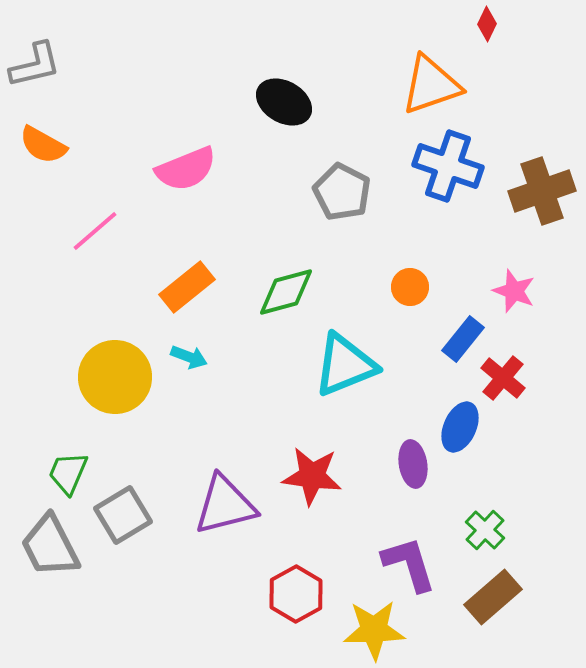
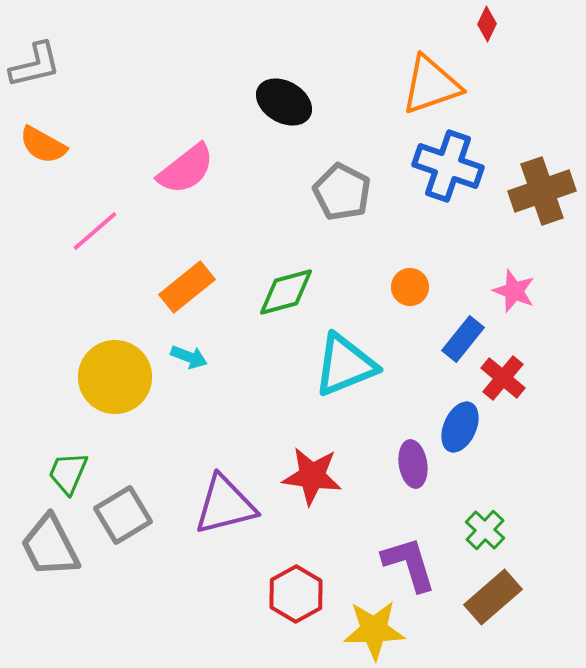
pink semicircle: rotated 16 degrees counterclockwise
